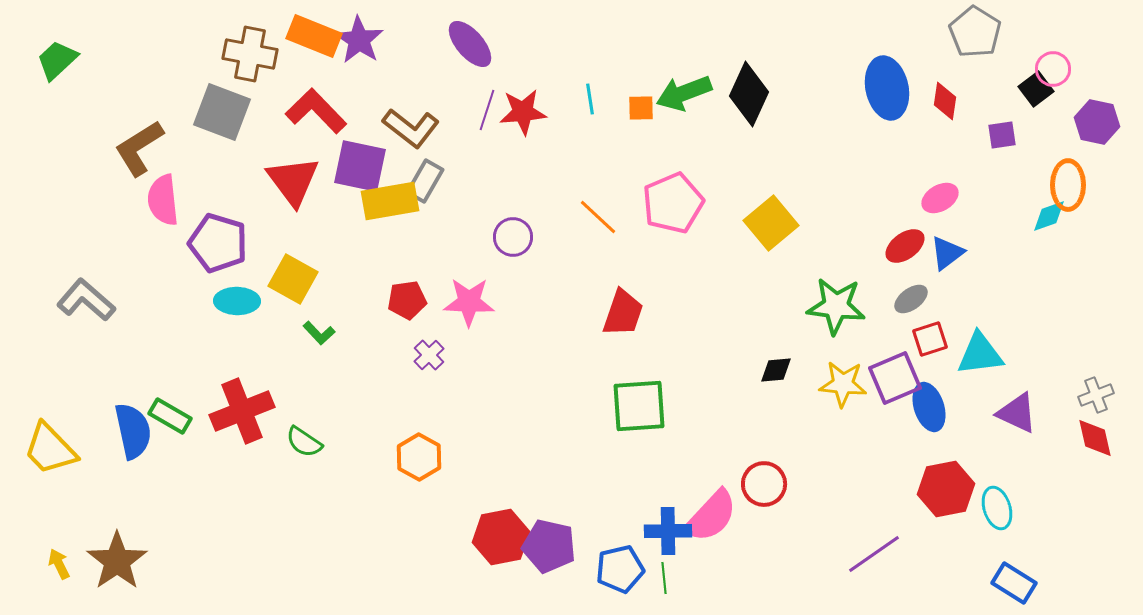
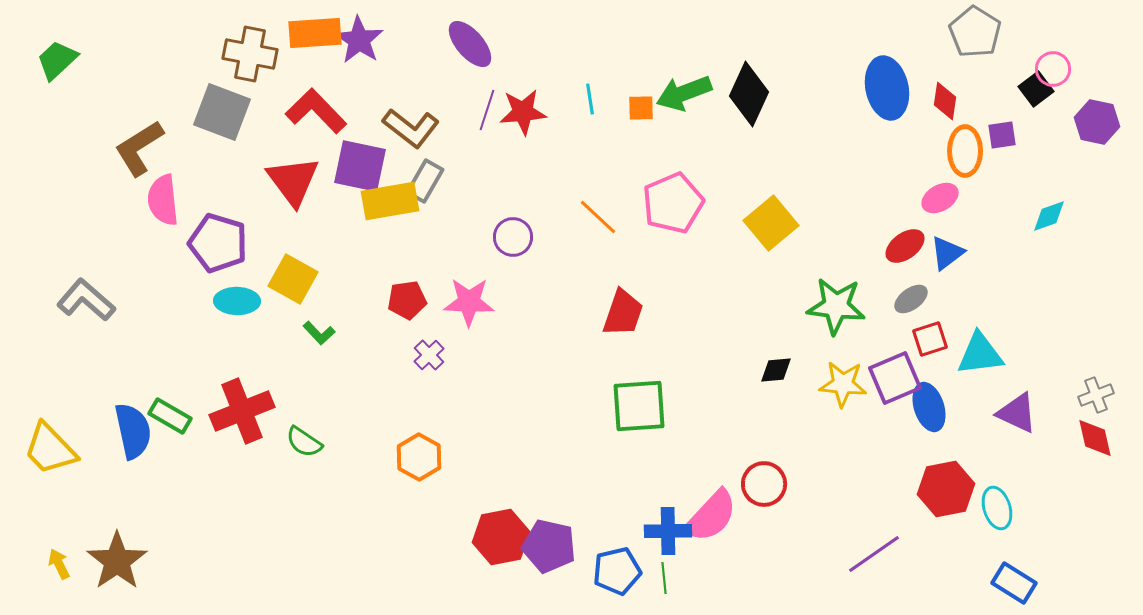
orange rectangle at (314, 36): moved 1 px right, 3 px up; rotated 26 degrees counterclockwise
orange ellipse at (1068, 185): moved 103 px left, 34 px up
blue pentagon at (620, 569): moved 3 px left, 2 px down
